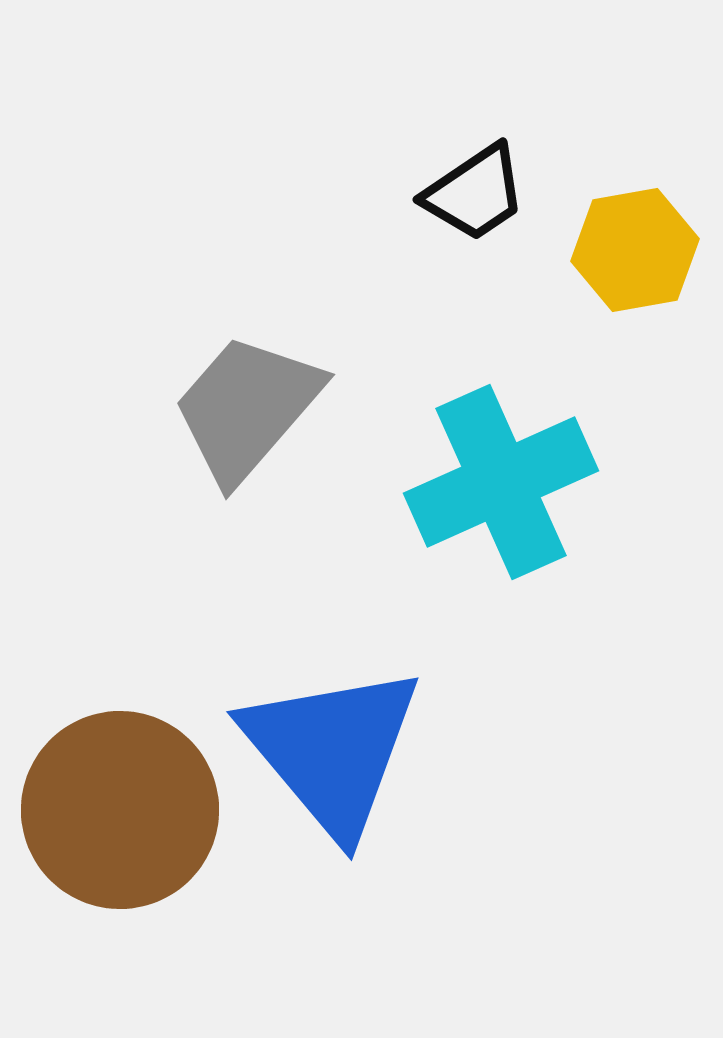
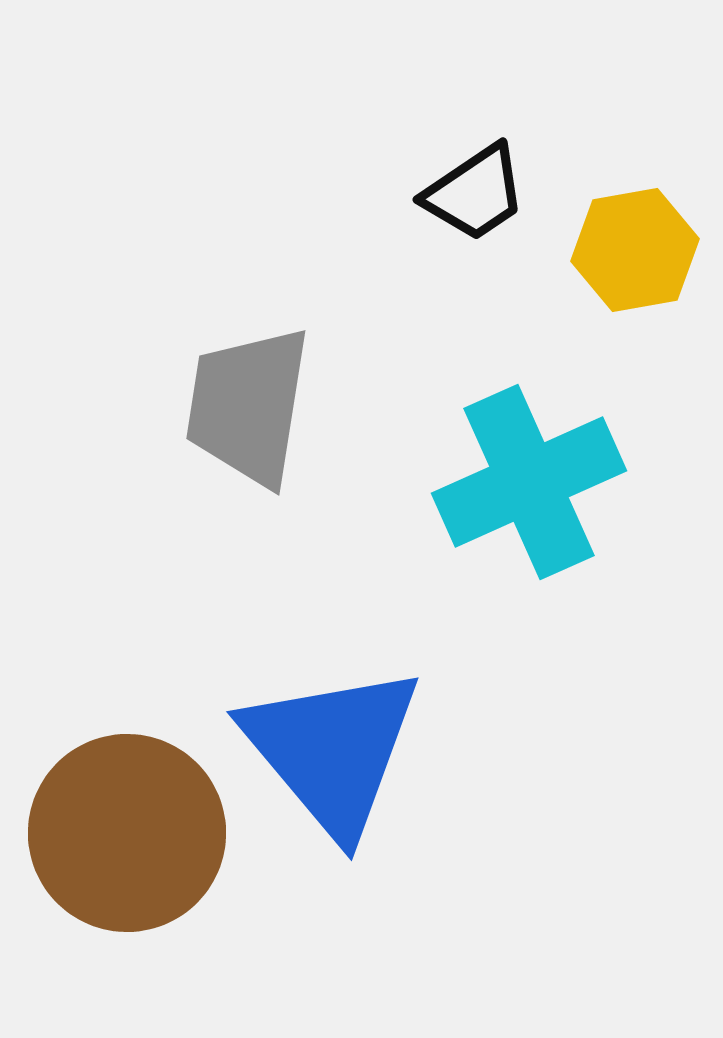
gray trapezoid: moved 1 px right, 2 px up; rotated 32 degrees counterclockwise
cyan cross: moved 28 px right
brown circle: moved 7 px right, 23 px down
